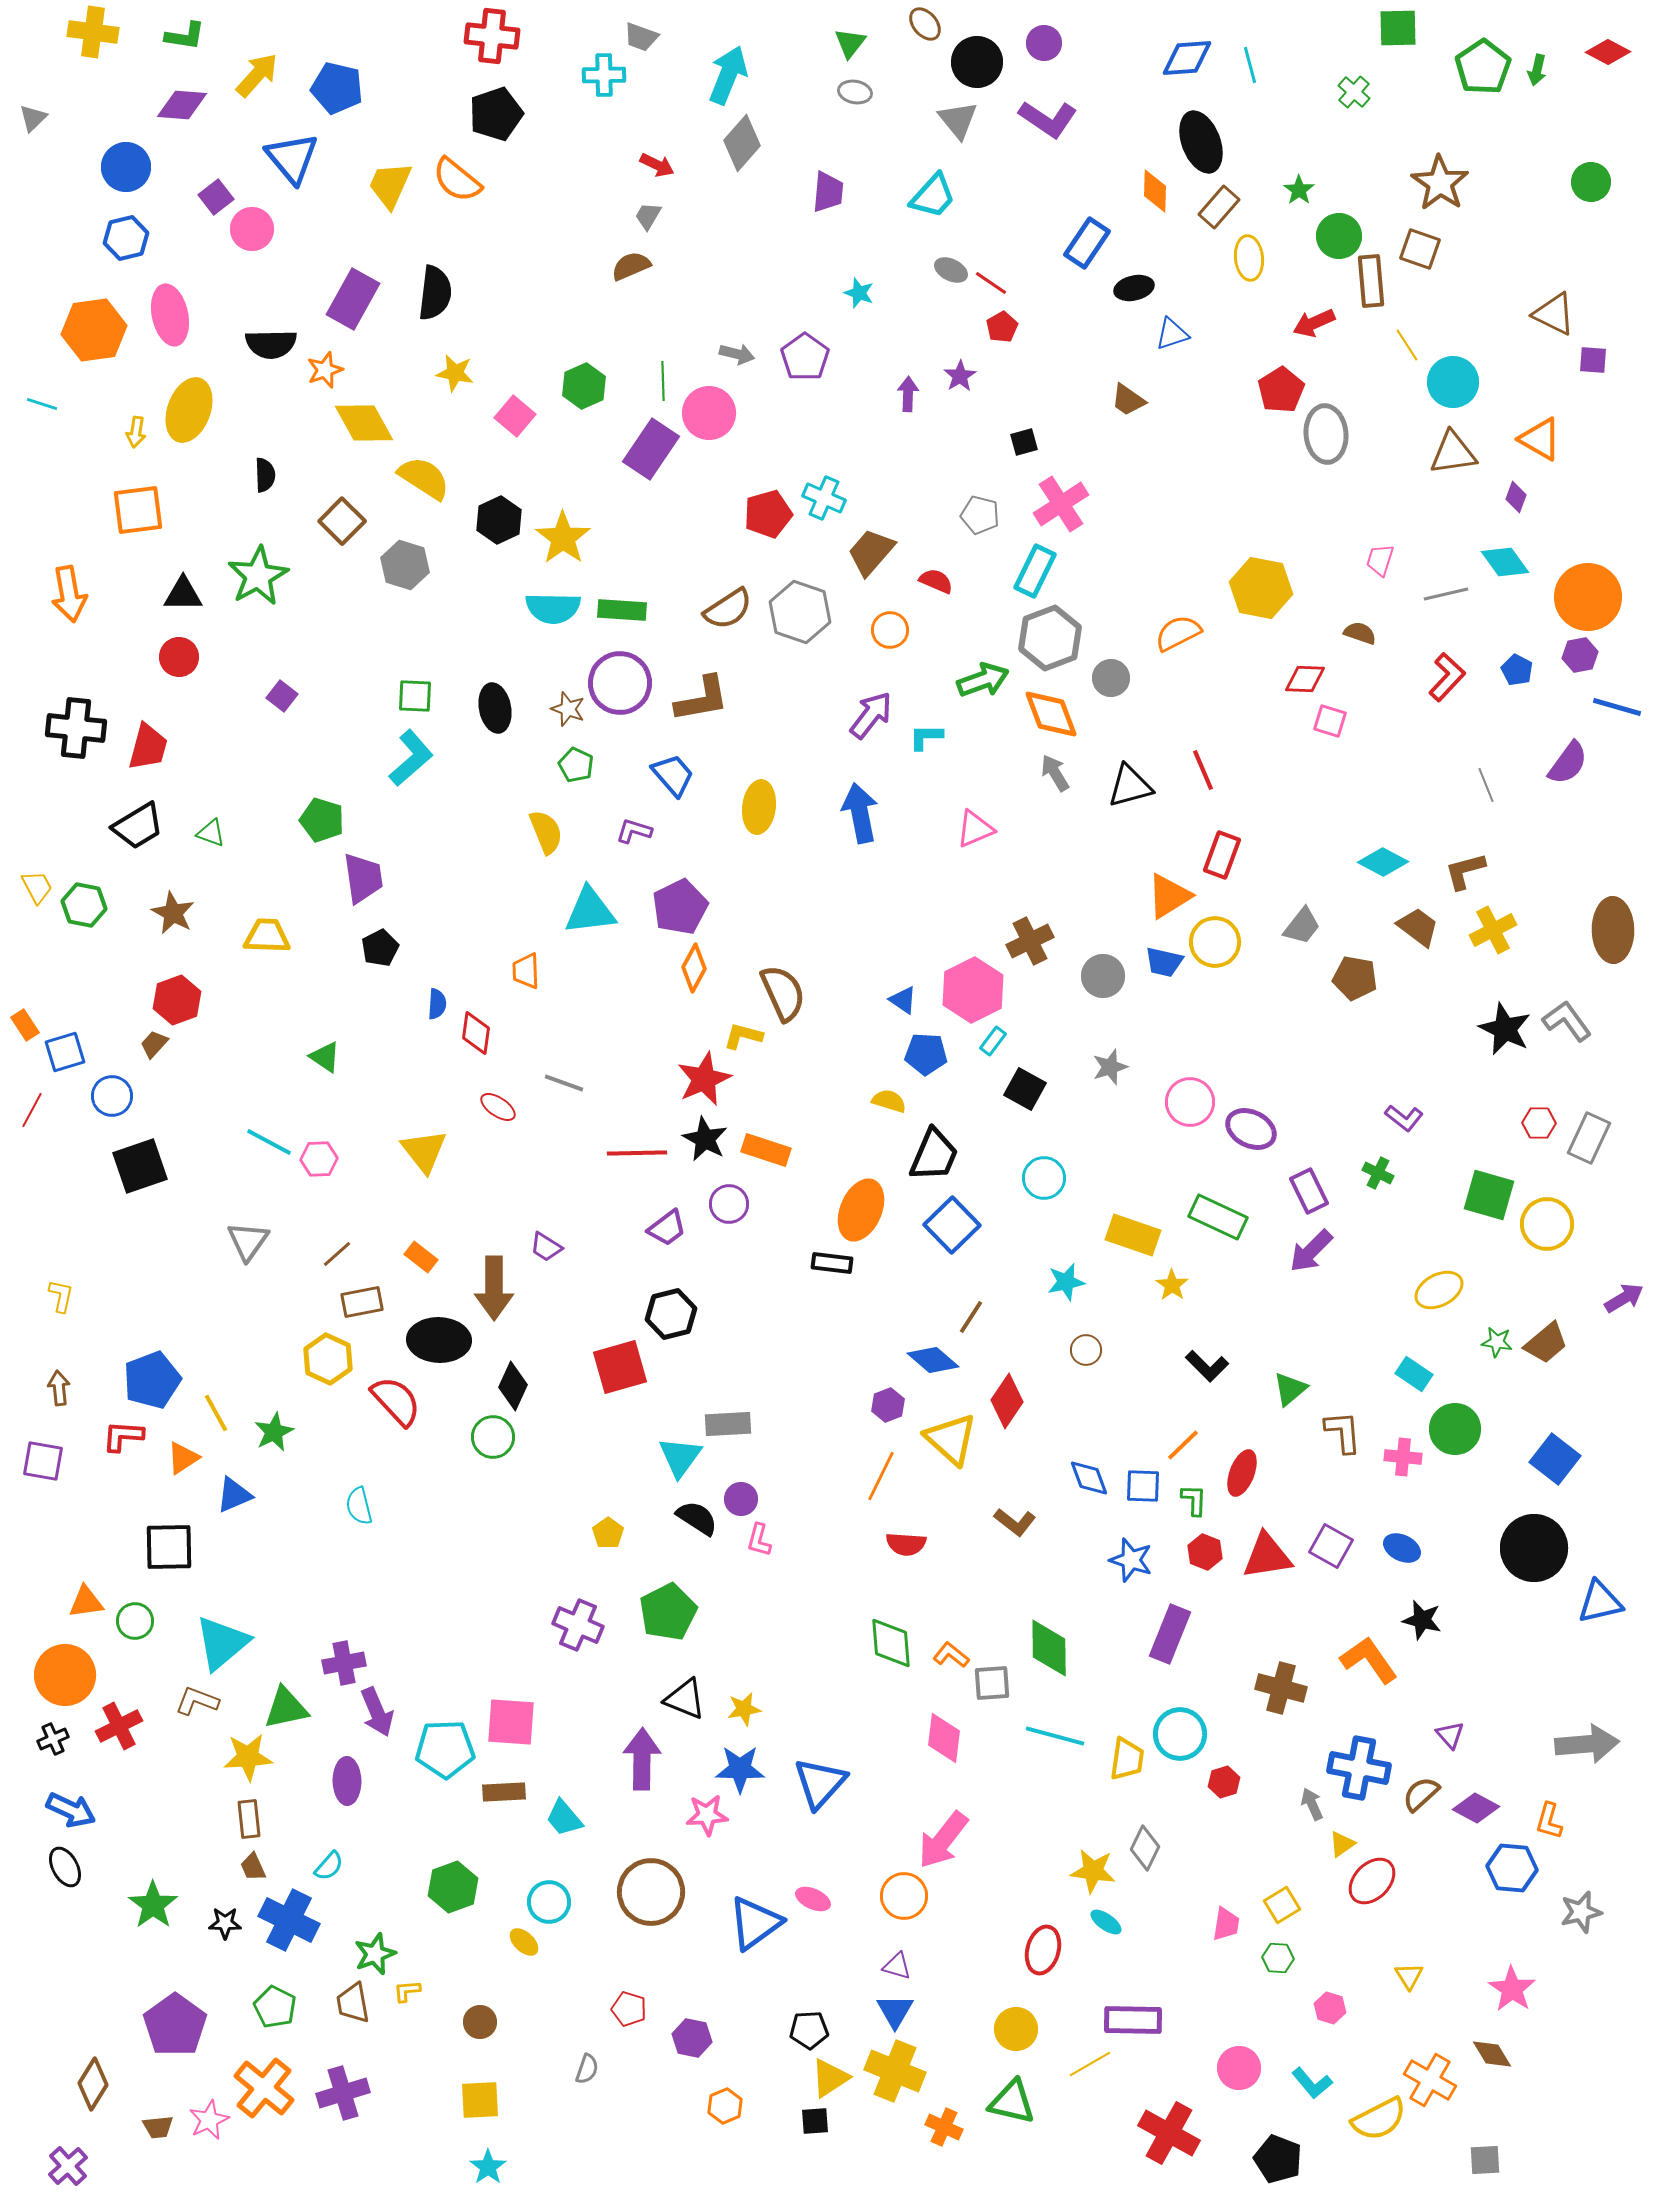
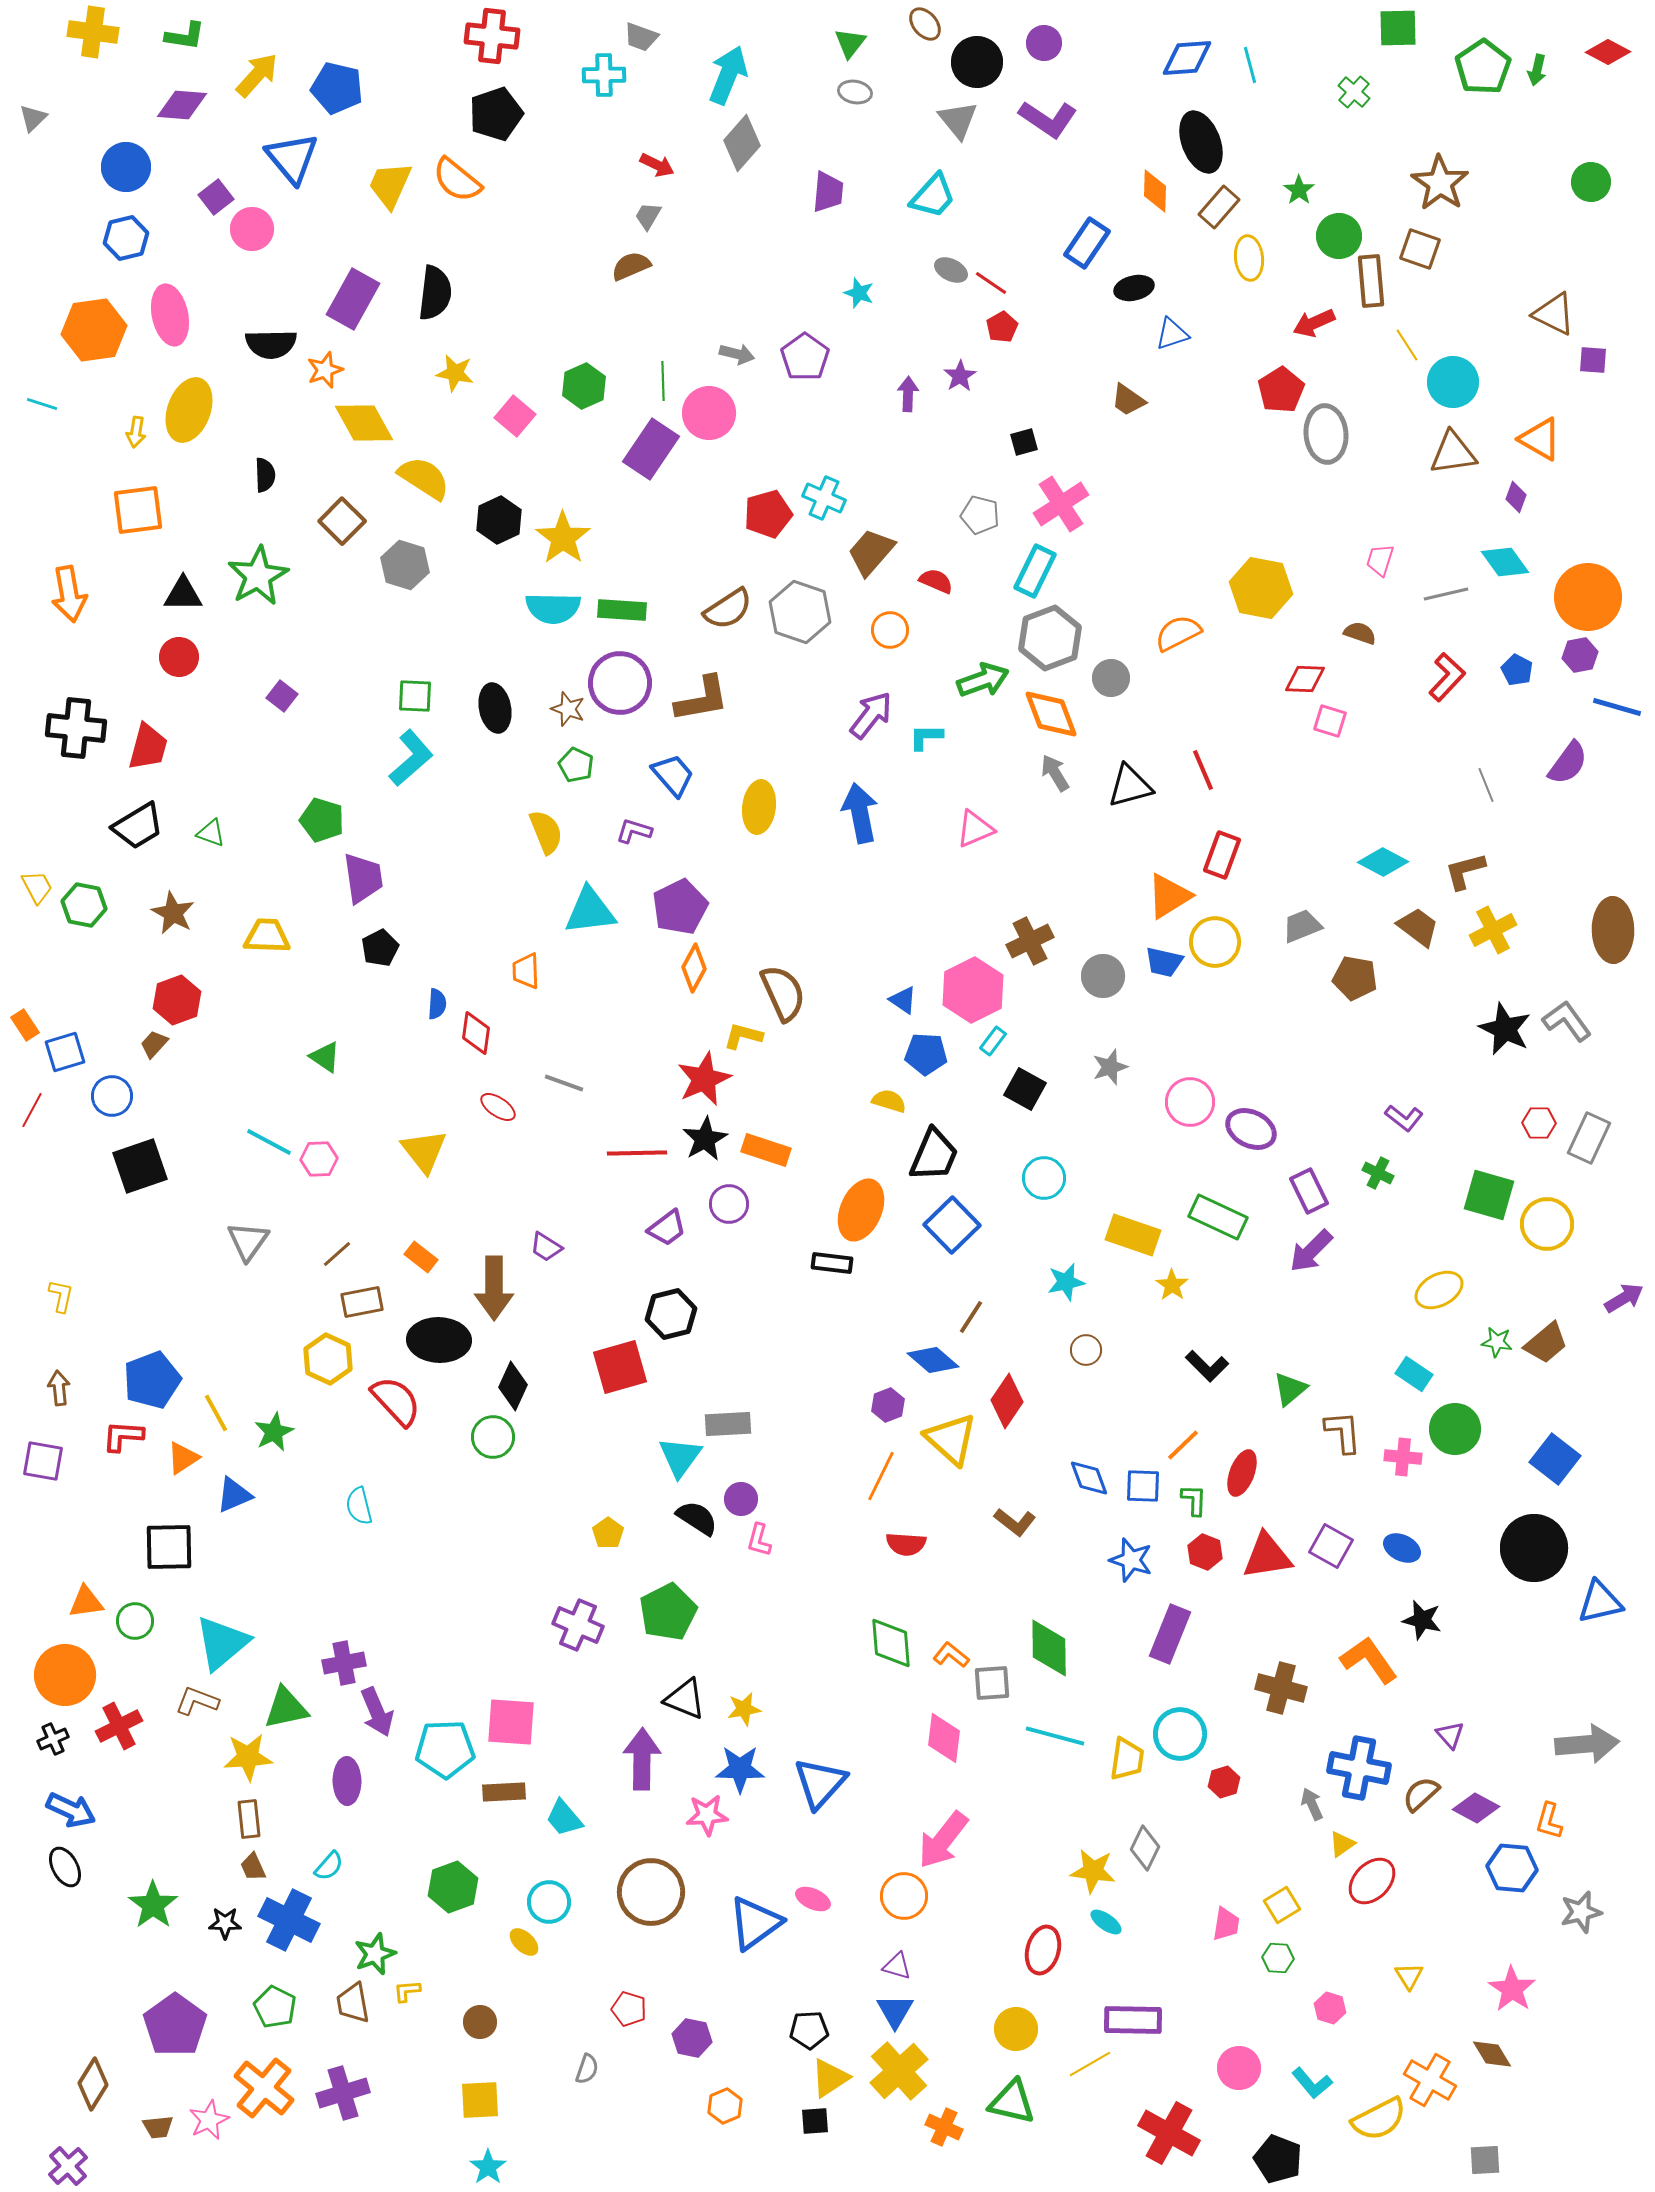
gray trapezoid at (1302, 926): rotated 150 degrees counterclockwise
black star at (705, 1139): rotated 15 degrees clockwise
yellow cross at (895, 2071): moved 4 px right; rotated 26 degrees clockwise
